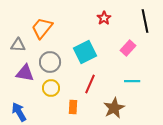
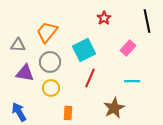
black line: moved 2 px right
orange trapezoid: moved 5 px right, 4 px down
cyan square: moved 1 px left, 2 px up
red line: moved 6 px up
orange rectangle: moved 5 px left, 6 px down
